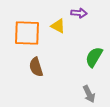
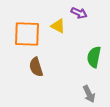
purple arrow: rotated 21 degrees clockwise
orange square: moved 1 px down
green semicircle: rotated 20 degrees counterclockwise
